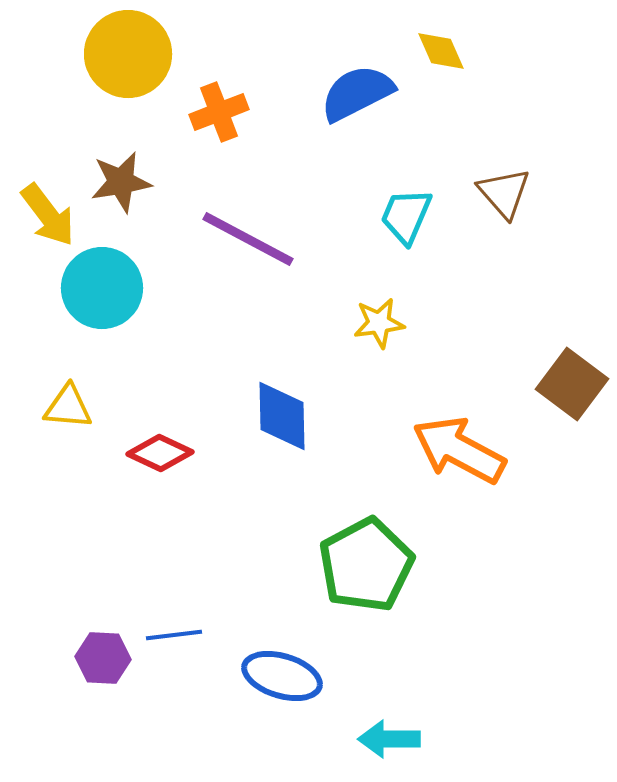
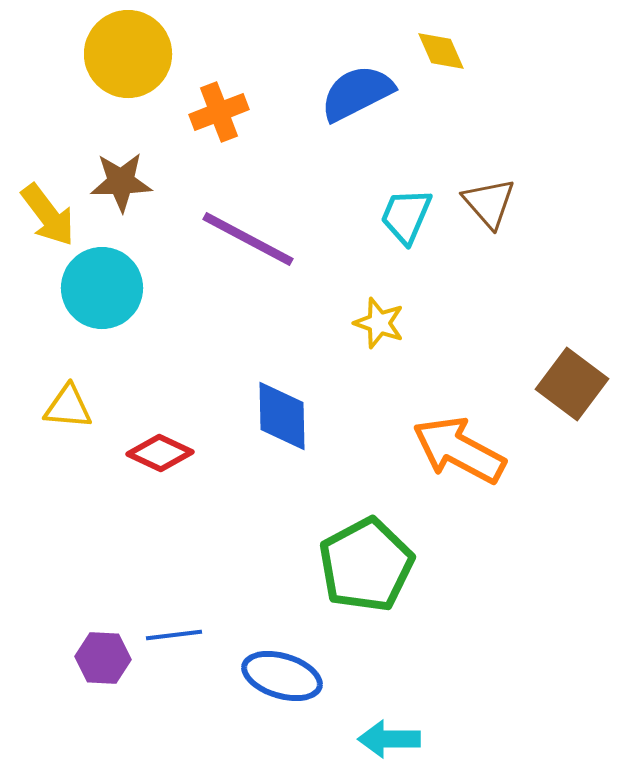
brown star: rotated 8 degrees clockwise
brown triangle: moved 15 px left, 10 px down
yellow star: rotated 27 degrees clockwise
